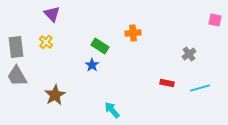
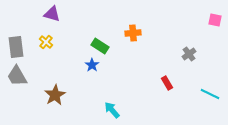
purple triangle: rotated 30 degrees counterclockwise
red rectangle: rotated 48 degrees clockwise
cyan line: moved 10 px right, 6 px down; rotated 42 degrees clockwise
